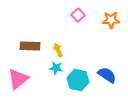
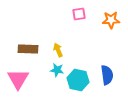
pink square: moved 1 px right, 1 px up; rotated 32 degrees clockwise
brown rectangle: moved 2 px left, 3 px down
cyan star: moved 1 px right, 2 px down
blue semicircle: rotated 48 degrees clockwise
pink triangle: rotated 20 degrees counterclockwise
